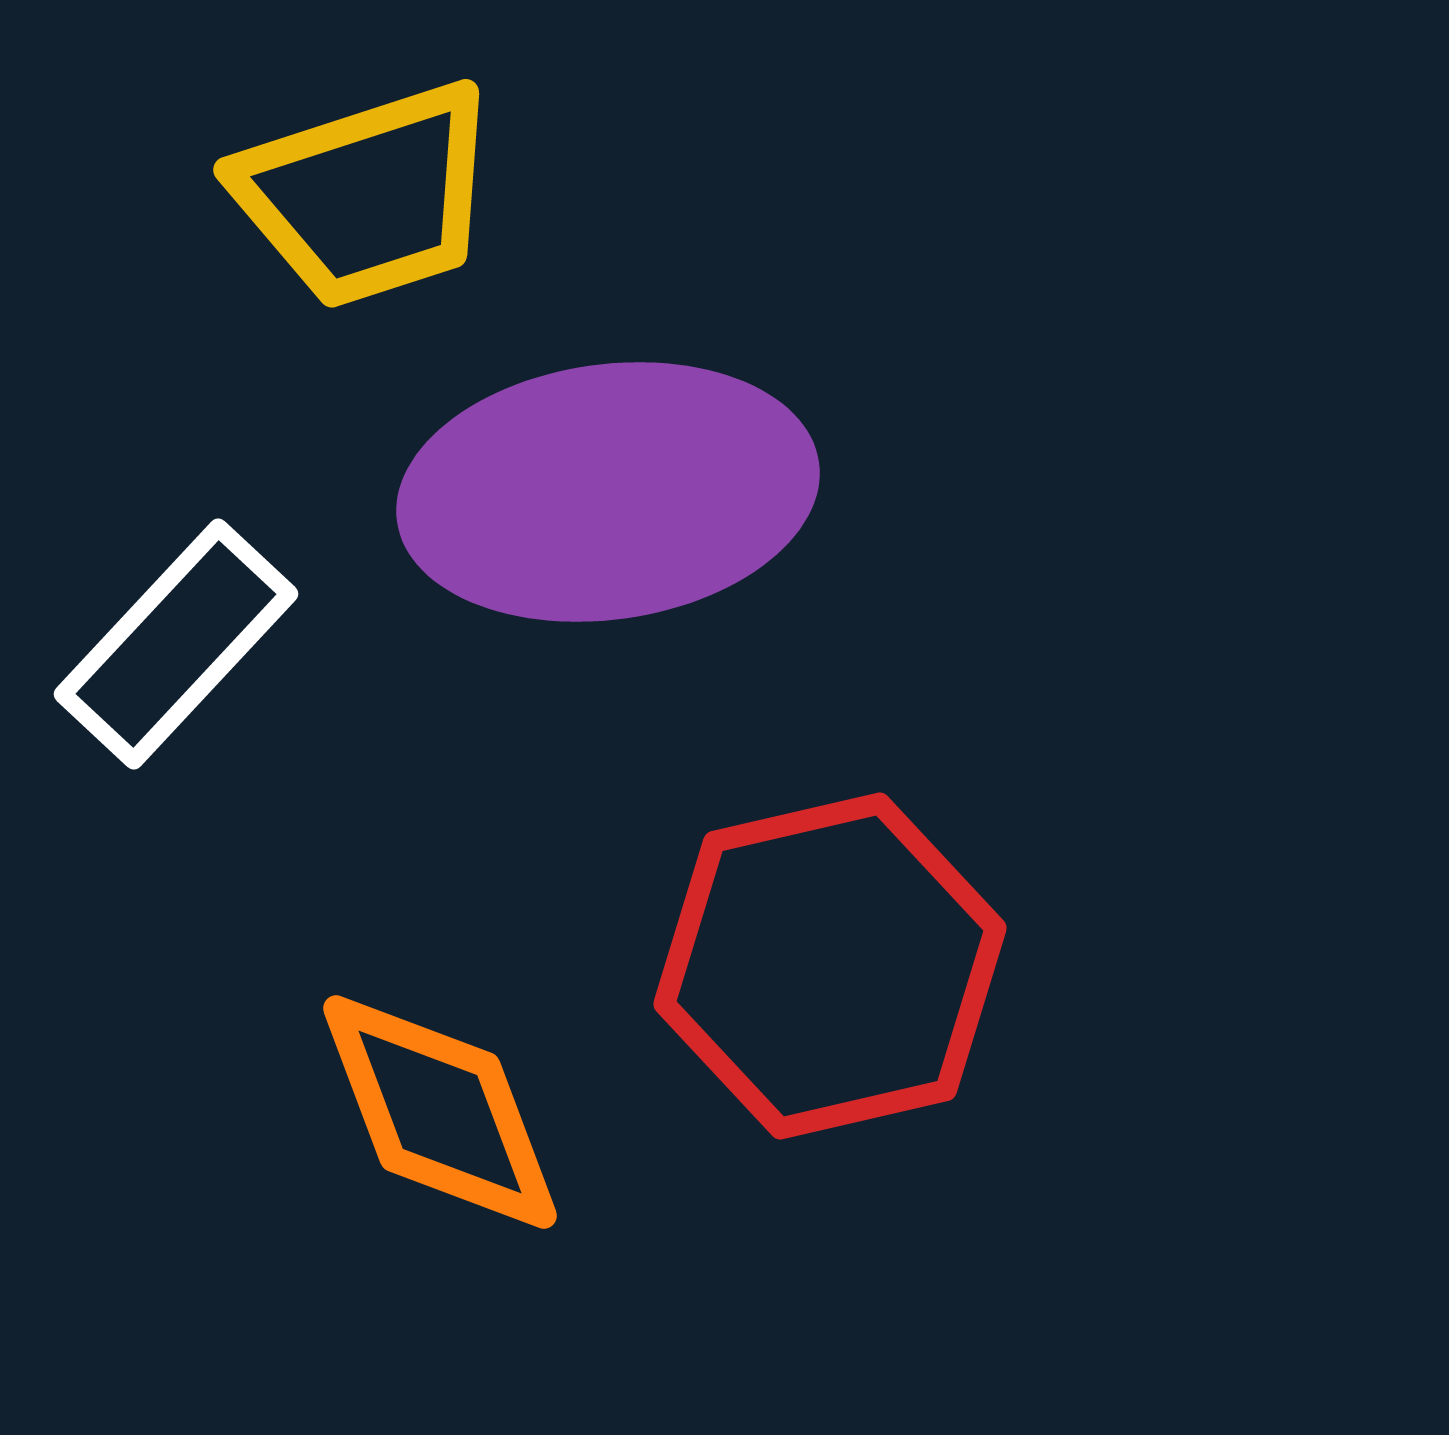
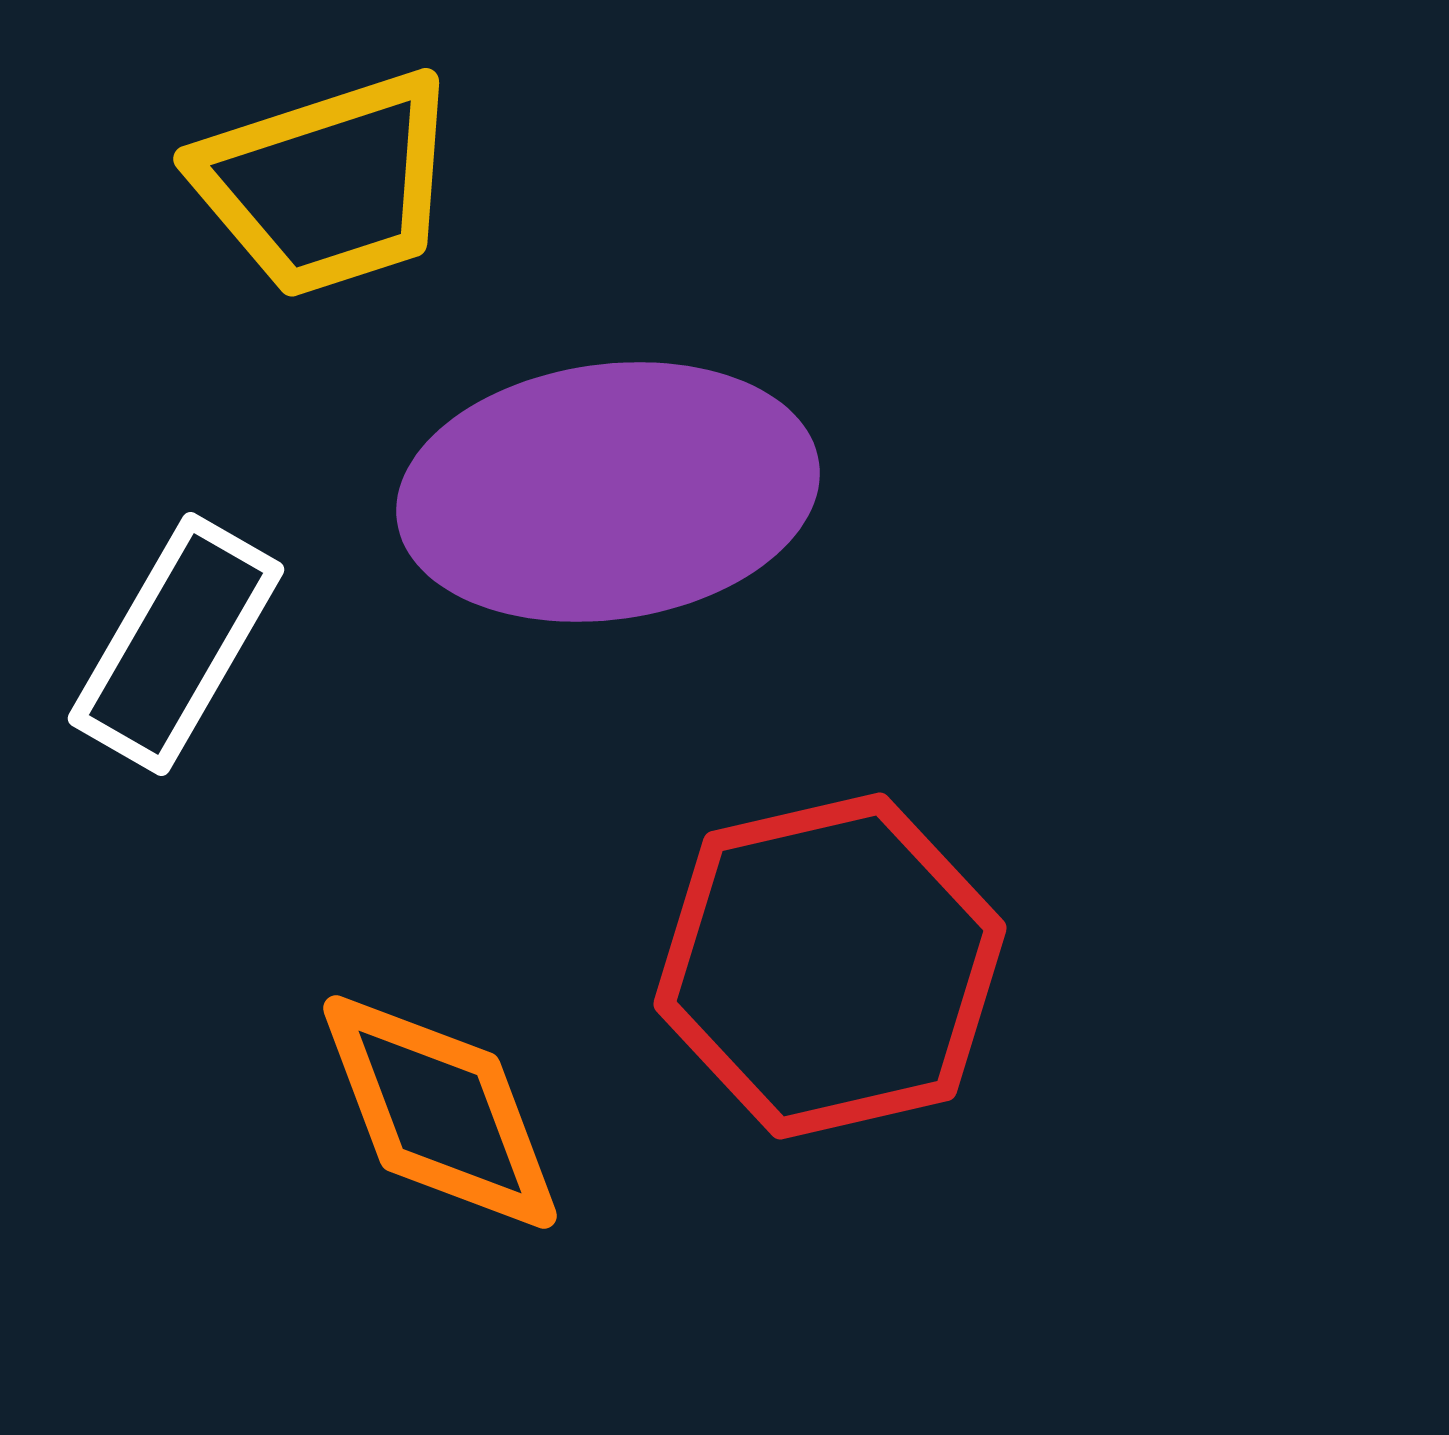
yellow trapezoid: moved 40 px left, 11 px up
white rectangle: rotated 13 degrees counterclockwise
